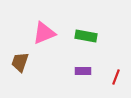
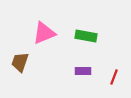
red line: moved 2 px left
